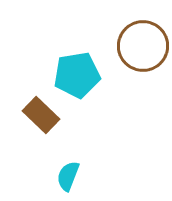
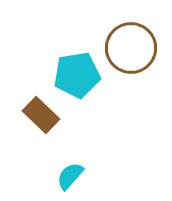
brown circle: moved 12 px left, 2 px down
cyan semicircle: moved 2 px right; rotated 20 degrees clockwise
